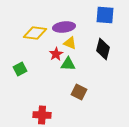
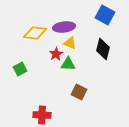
blue square: rotated 24 degrees clockwise
